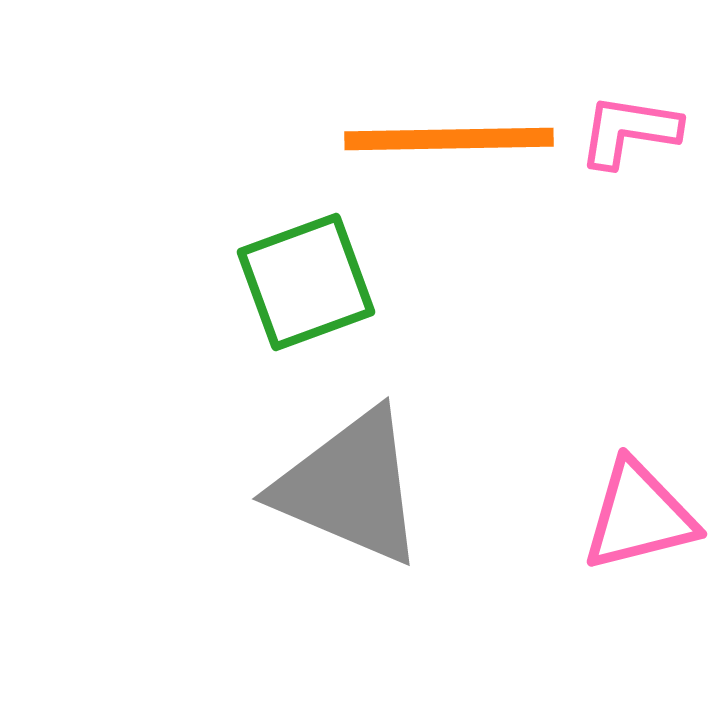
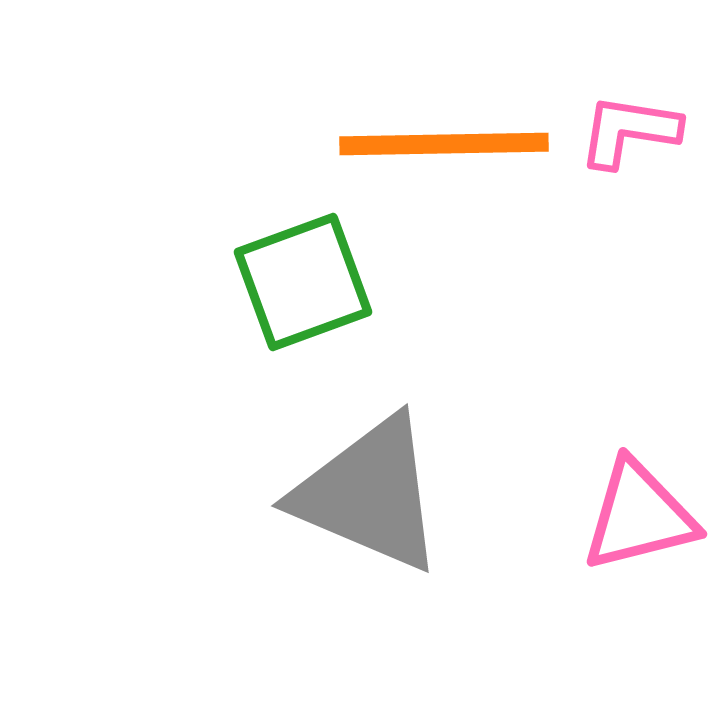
orange line: moved 5 px left, 5 px down
green square: moved 3 px left
gray triangle: moved 19 px right, 7 px down
